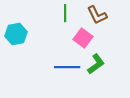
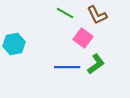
green line: rotated 60 degrees counterclockwise
cyan hexagon: moved 2 px left, 10 px down
